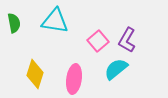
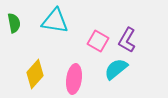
pink square: rotated 20 degrees counterclockwise
yellow diamond: rotated 24 degrees clockwise
